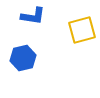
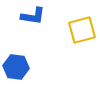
blue hexagon: moved 7 px left, 9 px down; rotated 20 degrees clockwise
